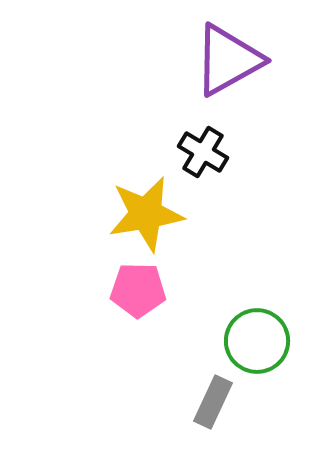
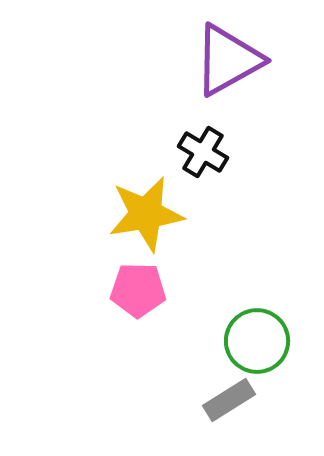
gray rectangle: moved 16 px right, 2 px up; rotated 33 degrees clockwise
